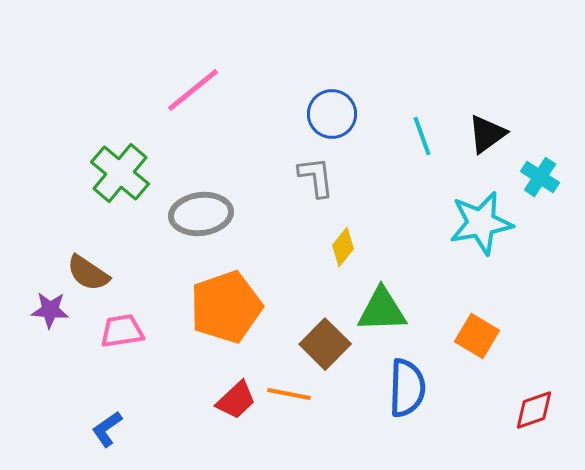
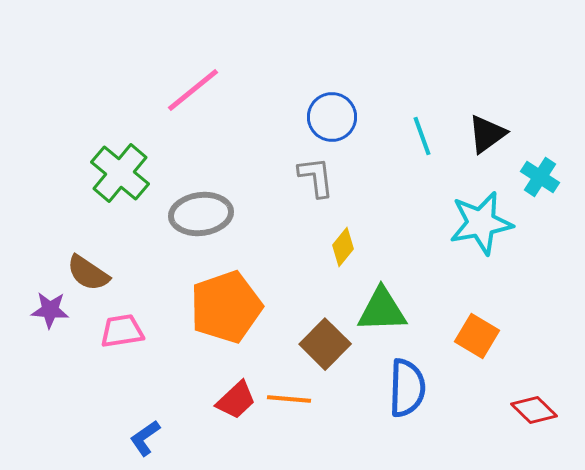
blue circle: moved 3 px down
orange line: moved 5 px down; rotated 6 degrees counterclockwise
red diamond: rotated 63 degrees clockwise
blue L-shape: moved 38 px right, 9 px down
